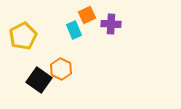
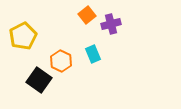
orange square: rotated 12 degrees counterclockwise
purple cross: rotated 18 degrees counterclockwise
cyan rectangle: moved 19 px right, 24 px down
orange hexagon: moved 8 px up
